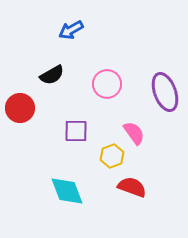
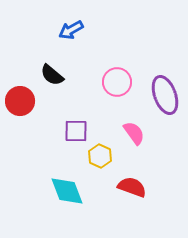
black semicircle: rotated 70 degrees clockwise
pink circle: moved 10 px right, 2 px up
purple ellipse: moved 3 px down
red circle: moved 7 px up
yellow hexagon: moved 12 px left; rotated 15 degrees counterclockwise
